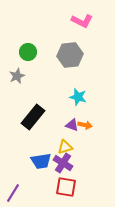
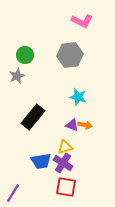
green circle: moved 3 px left, 3 px down
